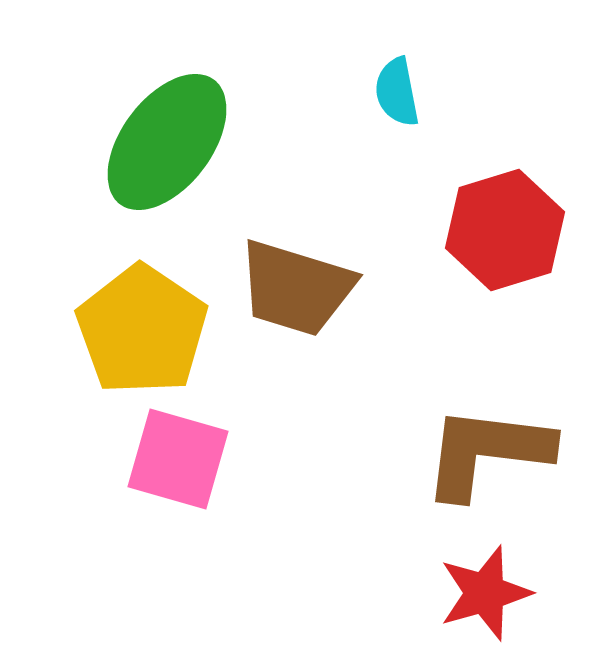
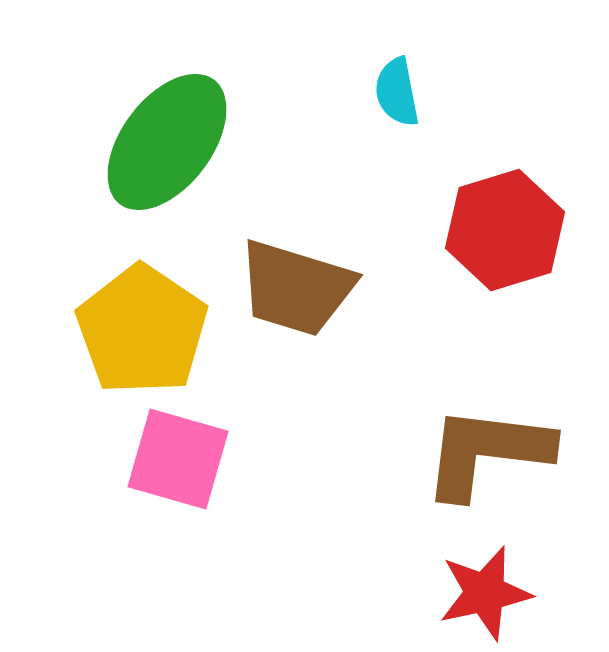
red star: rotated 4 degrees clockwise
